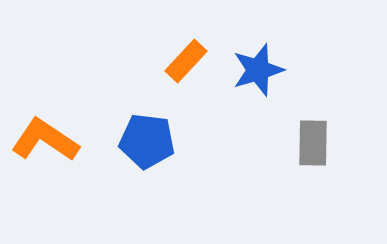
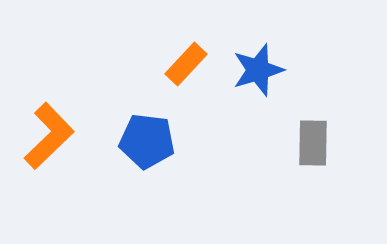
orange rectangle: moved 3 px down
orange L-shape: moved 4 px right, 4 px up; rotated 102 degrees clockwise
